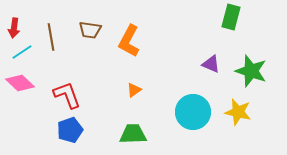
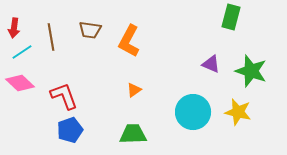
red L-shape: moved 3 px left, 1 px down
